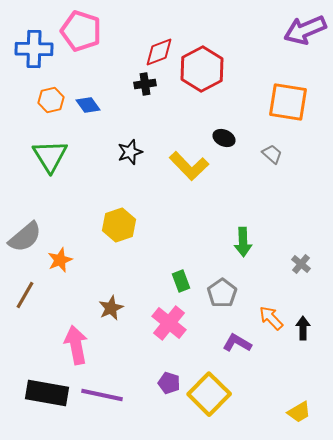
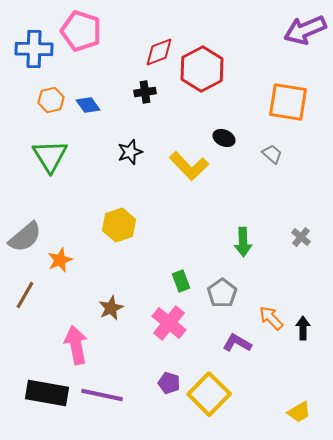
black cross: moved 8 px down
gray cross: moved 27 px up
